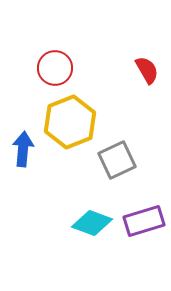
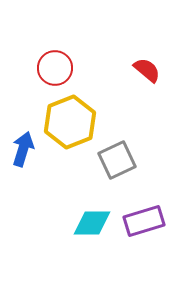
red semicircle: rotated 20 degrees counterclockwise
blue arrow: rotated 12 degrees clockwise
cyan diamond: rotated 21 degrees counterclockwise
